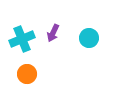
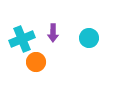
purple arrow: rotated 24 degrees counterclockwise
orange circle: moved 9 px right, 12 px up
